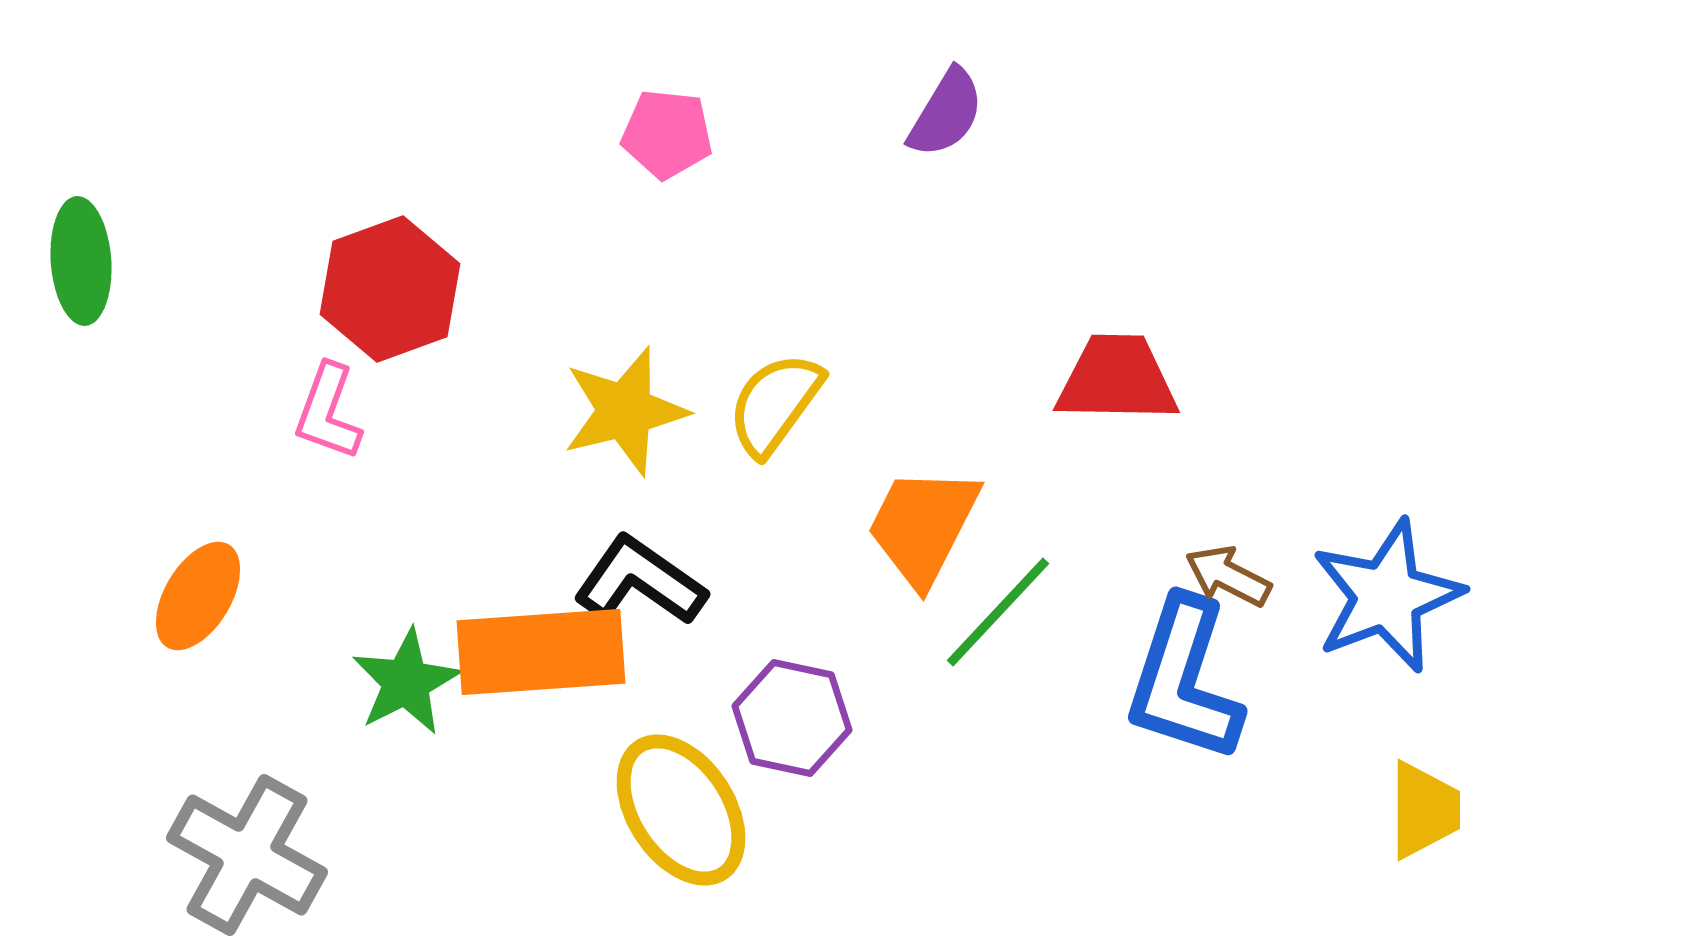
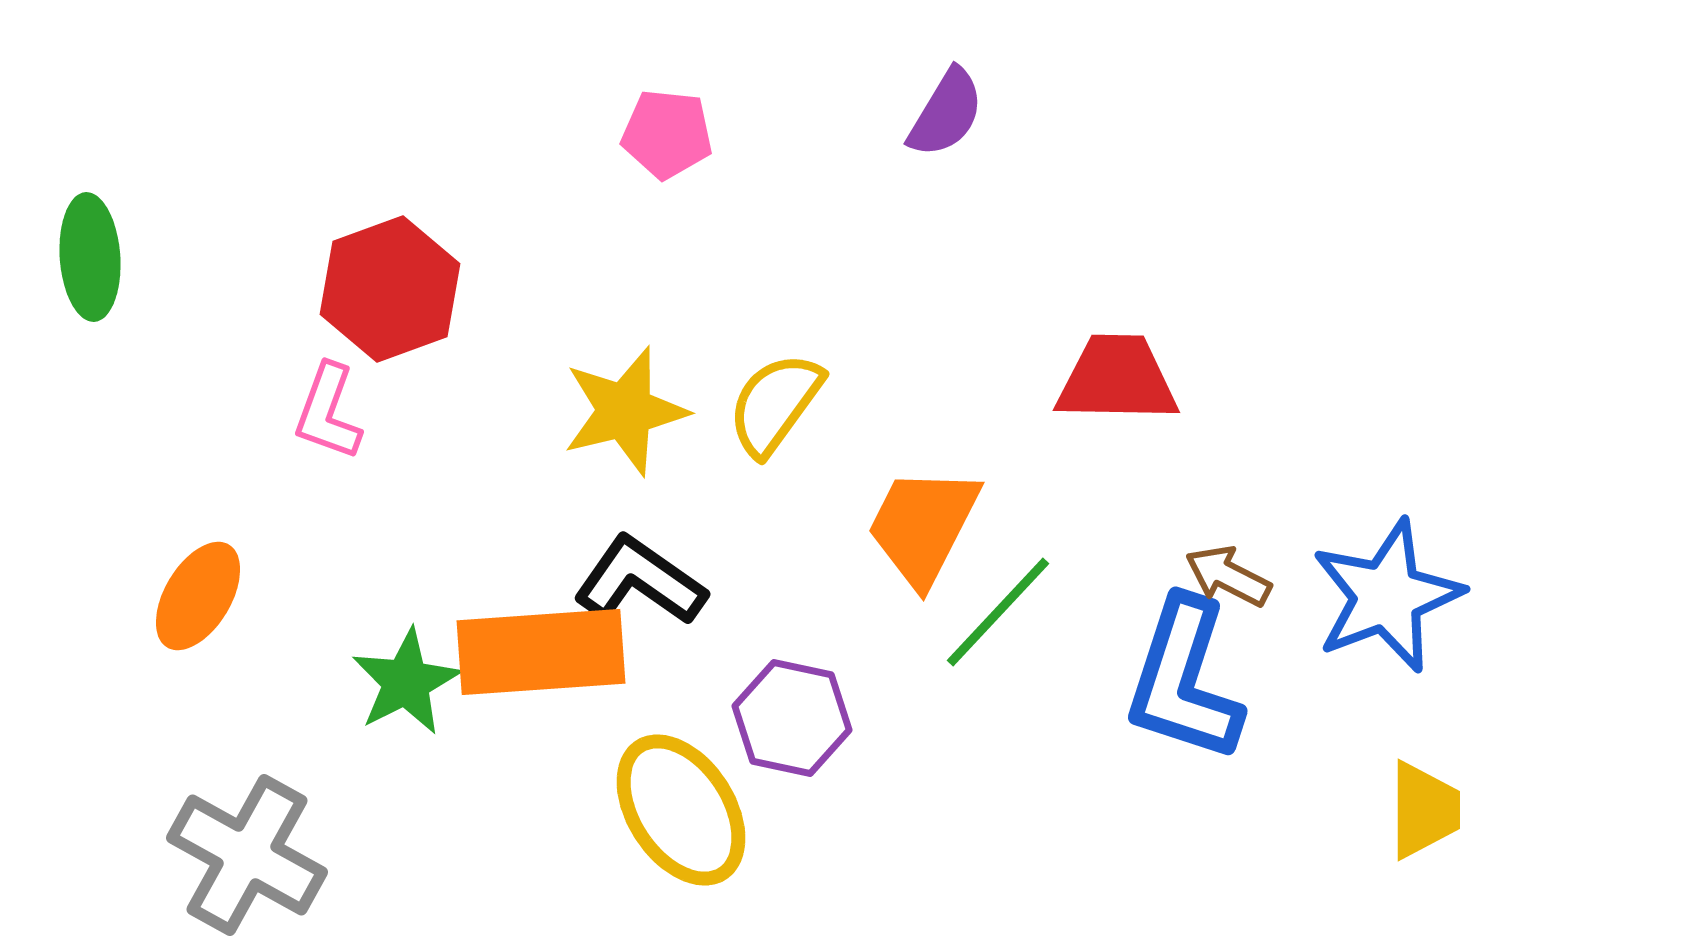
green ellipse: moved 9 px right, 4 px up
